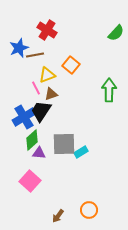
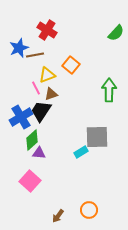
blue cross: moved 3 px left
gray square: moved 33 px right, 7 px up
